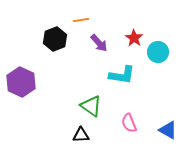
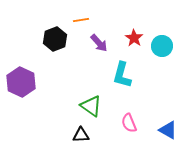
cyan circle: moved 4 px right, 6 px up
cyan L-shape: rotated 96 degrees clockwise
